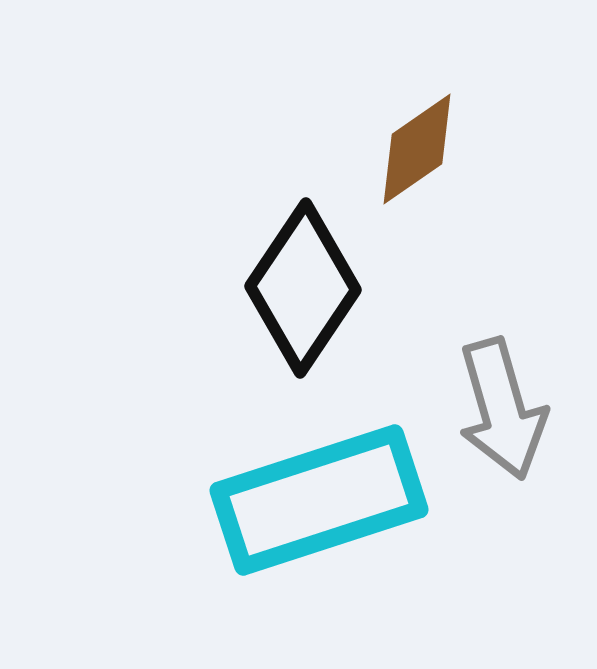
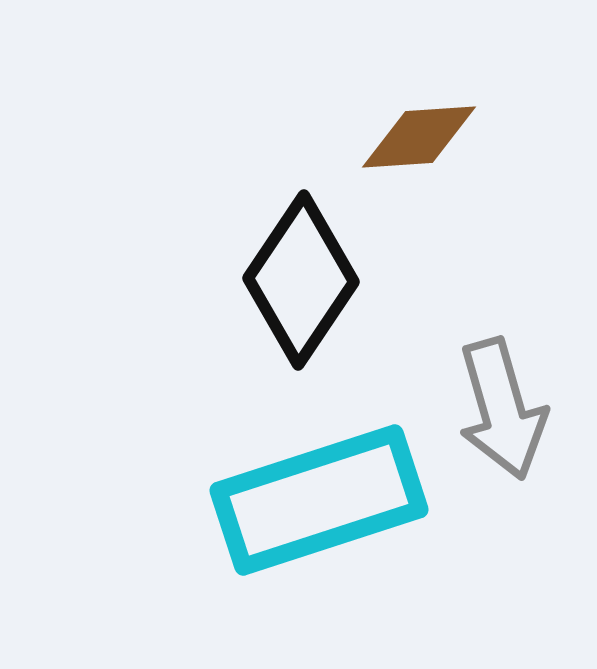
brown diamond: moved 2 px right, 12 px up; rotated 31 degrees clockwise
black diamond: moved 2 px left, 8 px up
